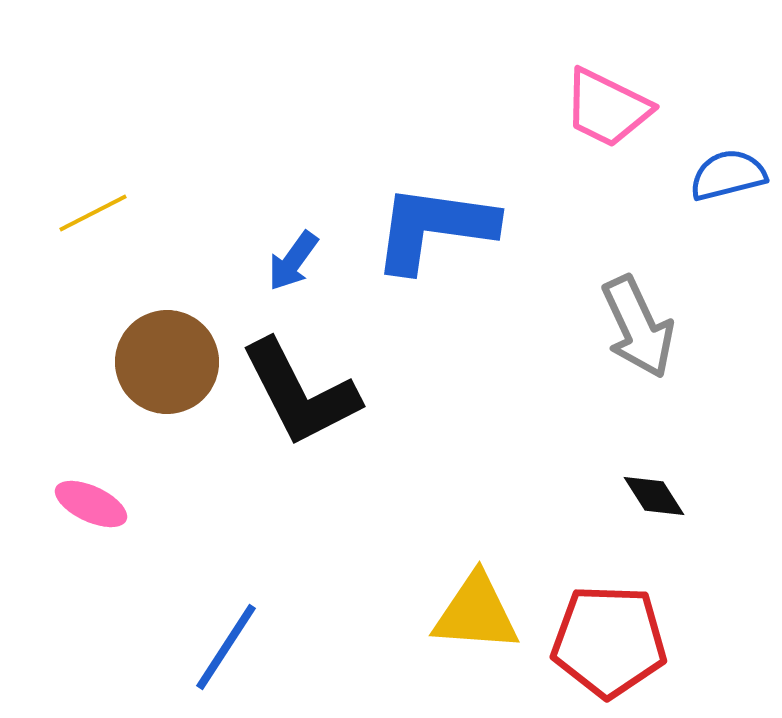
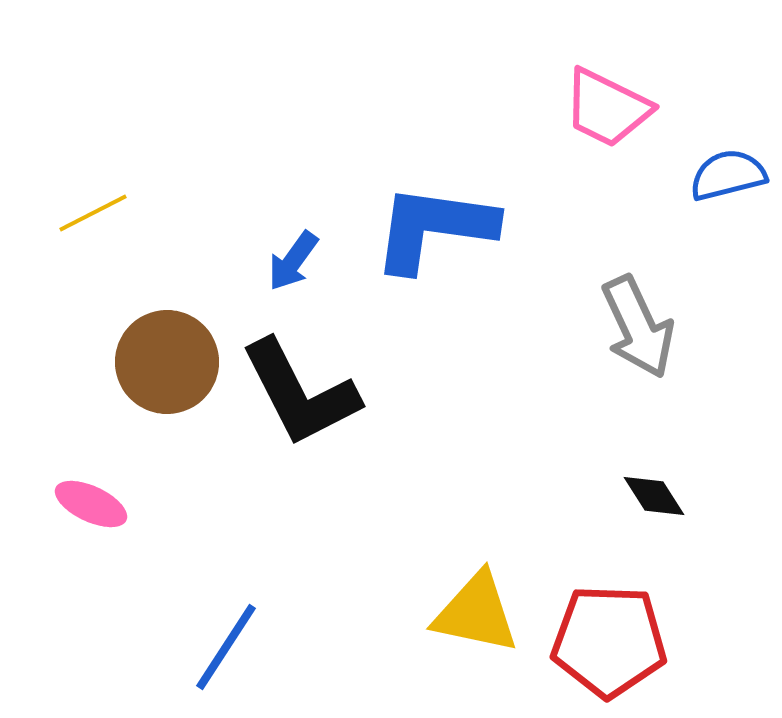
yellow triangle: rotated 8 degrees clockwise
